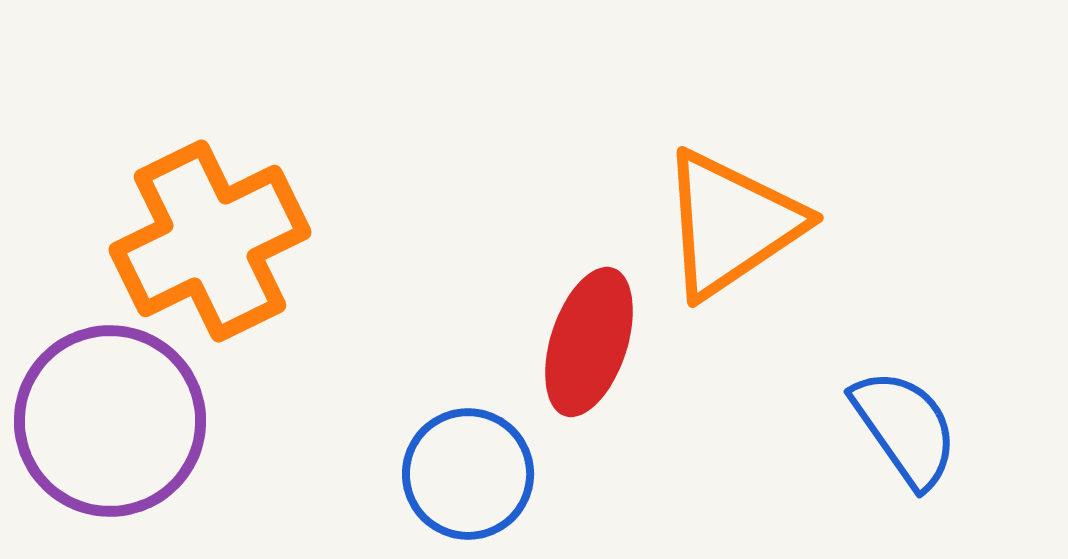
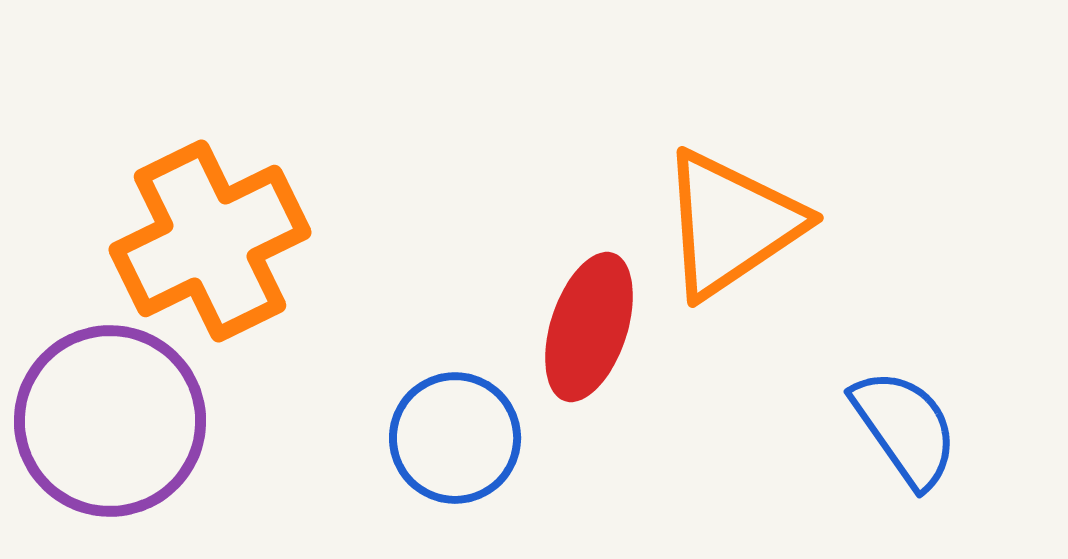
red ellipse: moved 15 px up
blue circle: moved 13 px left, 36 px up
